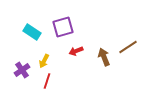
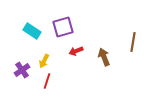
cyan rectangle: moved 1 px up
brown line: moved 5 px right, 5 px up; rotated 48 degrees counterclockwise
